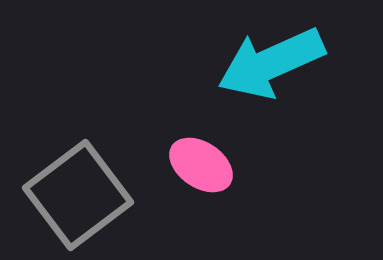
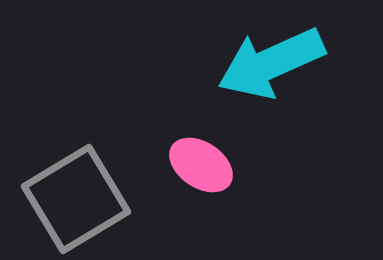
gray square: moved 2 px left, 4 px down; rotated 6 degrees clockwise
